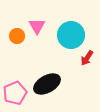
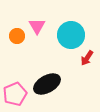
pink pentagon: moved 1 px down
